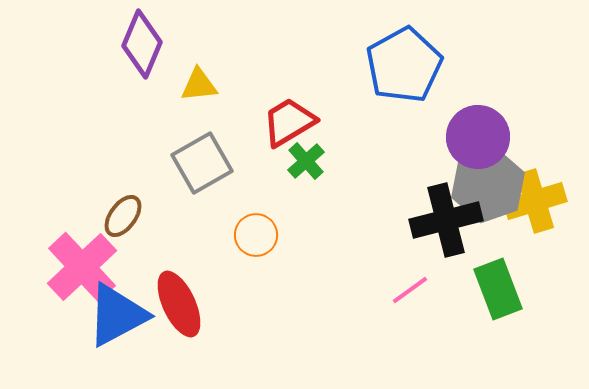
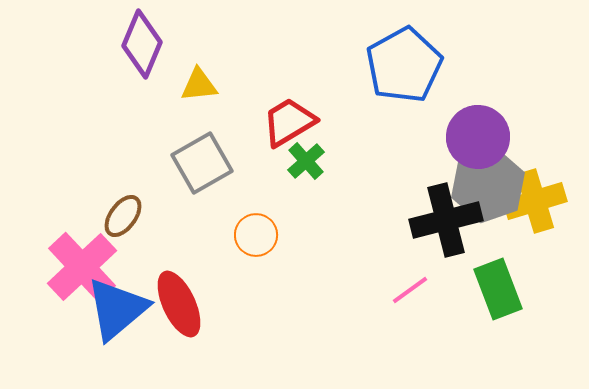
blue triangle: moved 6 px up; rotated 12 degrees counterclockwise
